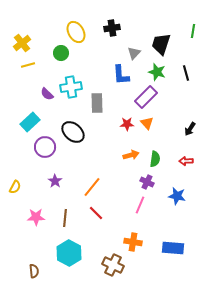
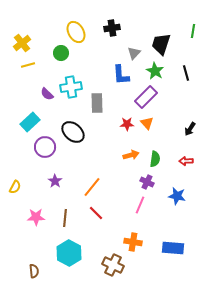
green star: moved 2 px left, 1 px up; rotated 12 degrees clockwise
